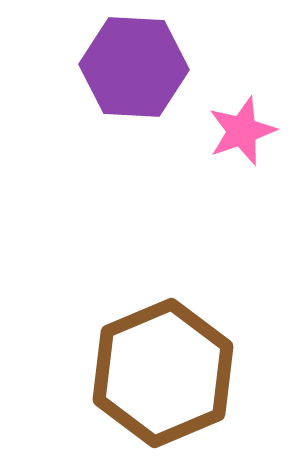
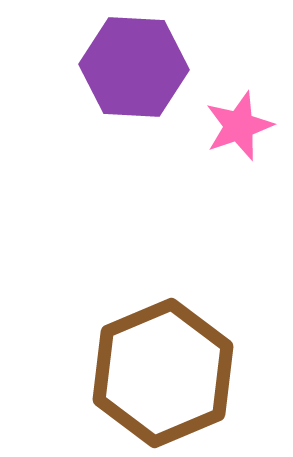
pink star: moved 3 px left, 5 px up
